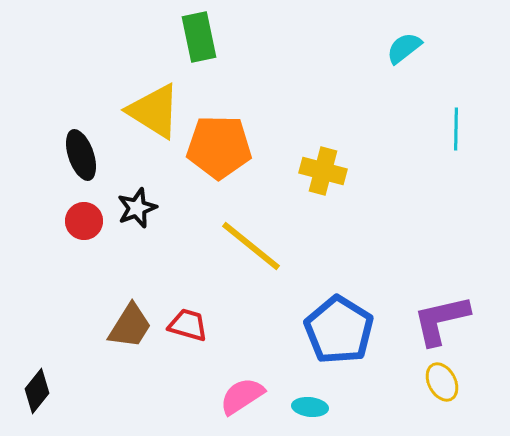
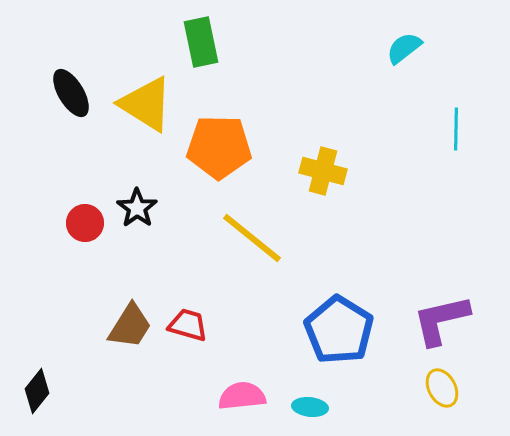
green rectangle: moved 2 px right, 5 px down
yellow triangle: moved 8 px left, 7 px up
black ellipse: moved 10 px left, 62 px up; rotated 12 degrees counterclockwise
black star: rotated 15 degrees counterclockwise
red circle: moved 1 px right, 2 px down
yellow line: moved 1 px right, 8 px up
yellow ellipse: moved 6 px down
pink semicircle: rotated 27 degrees clockwise
